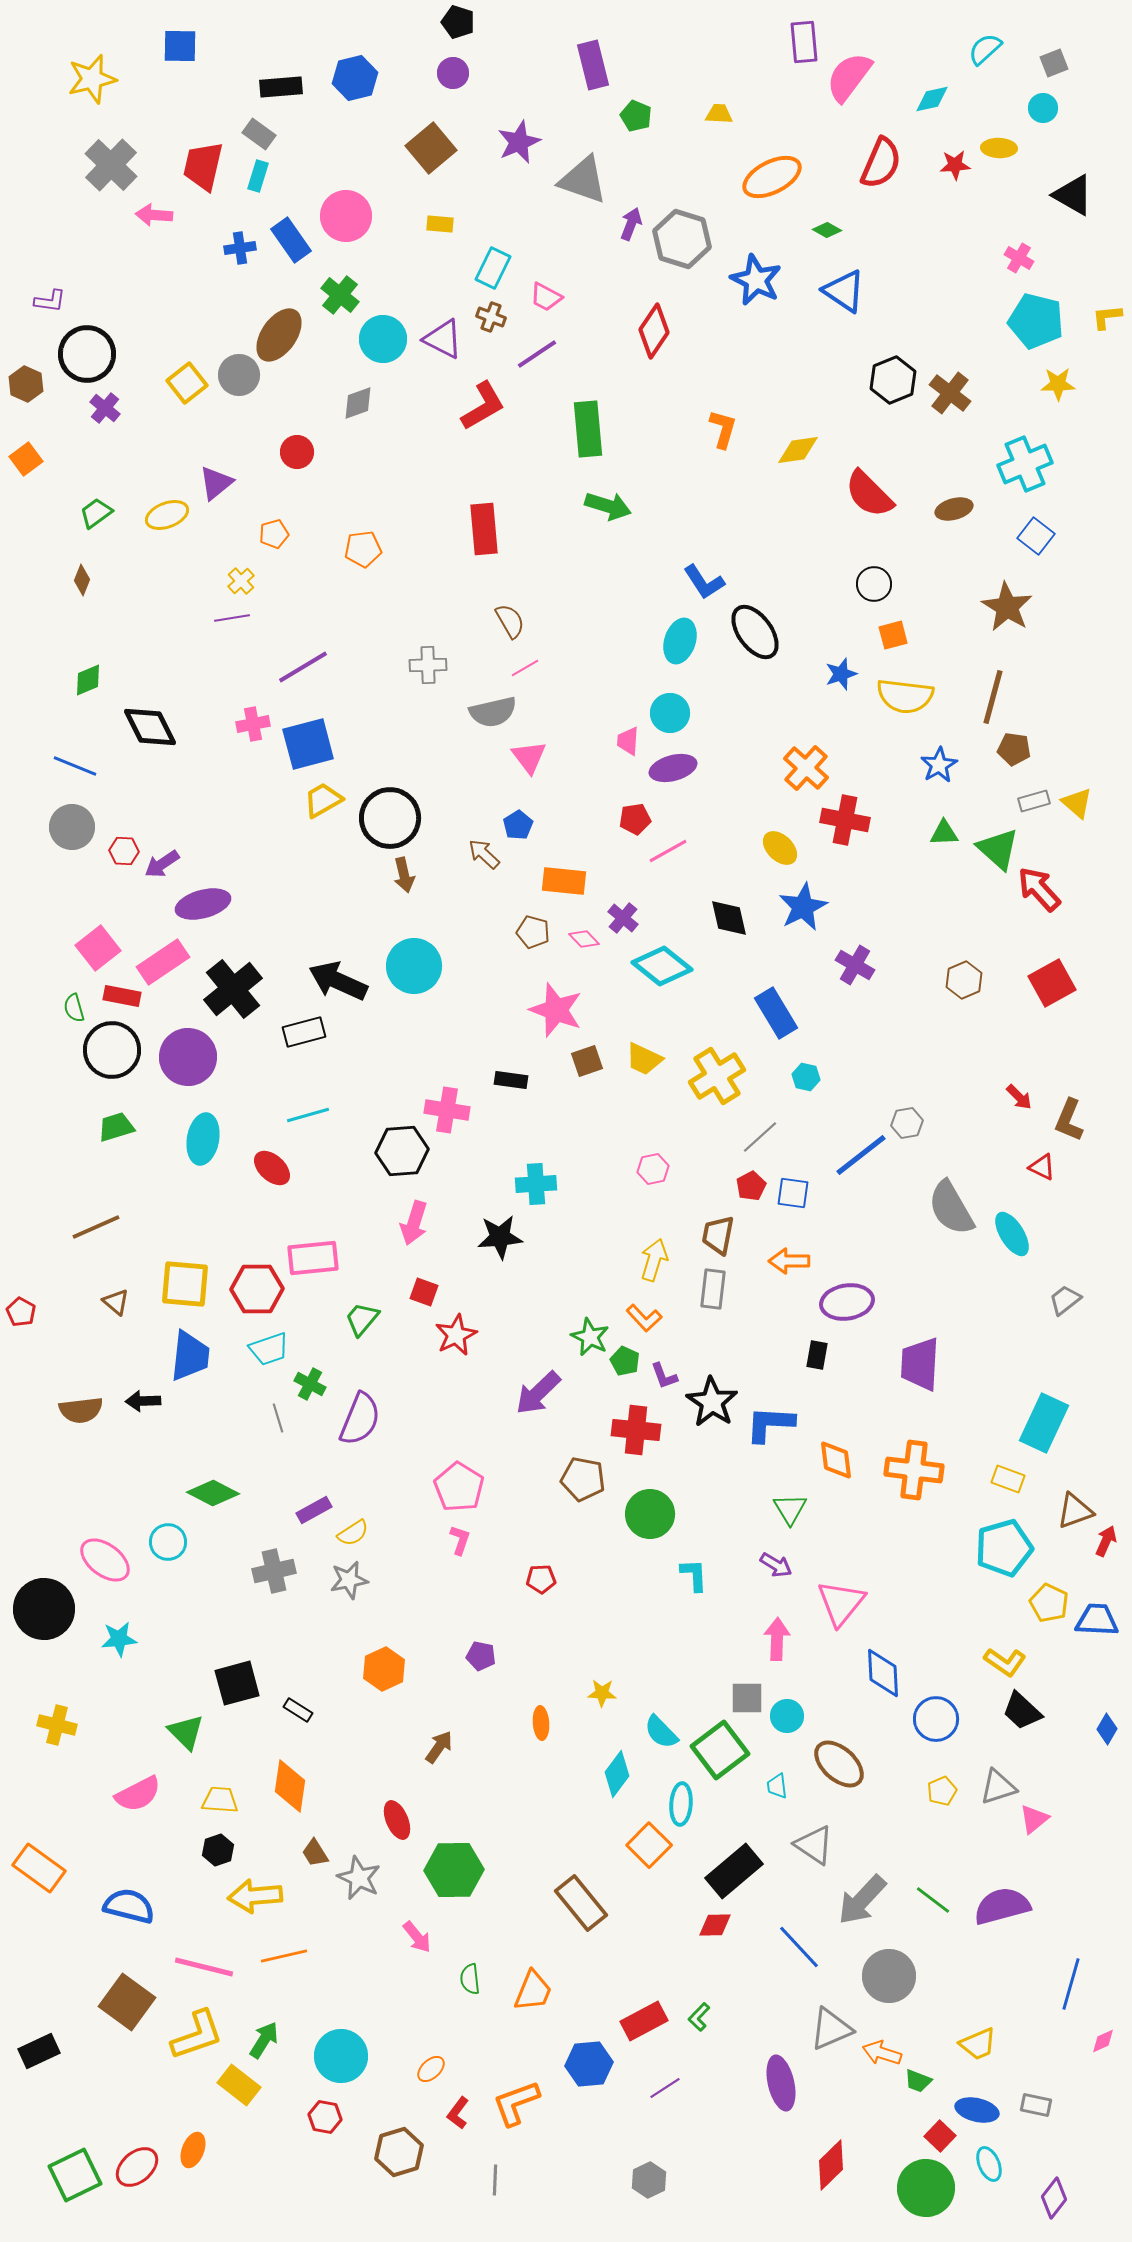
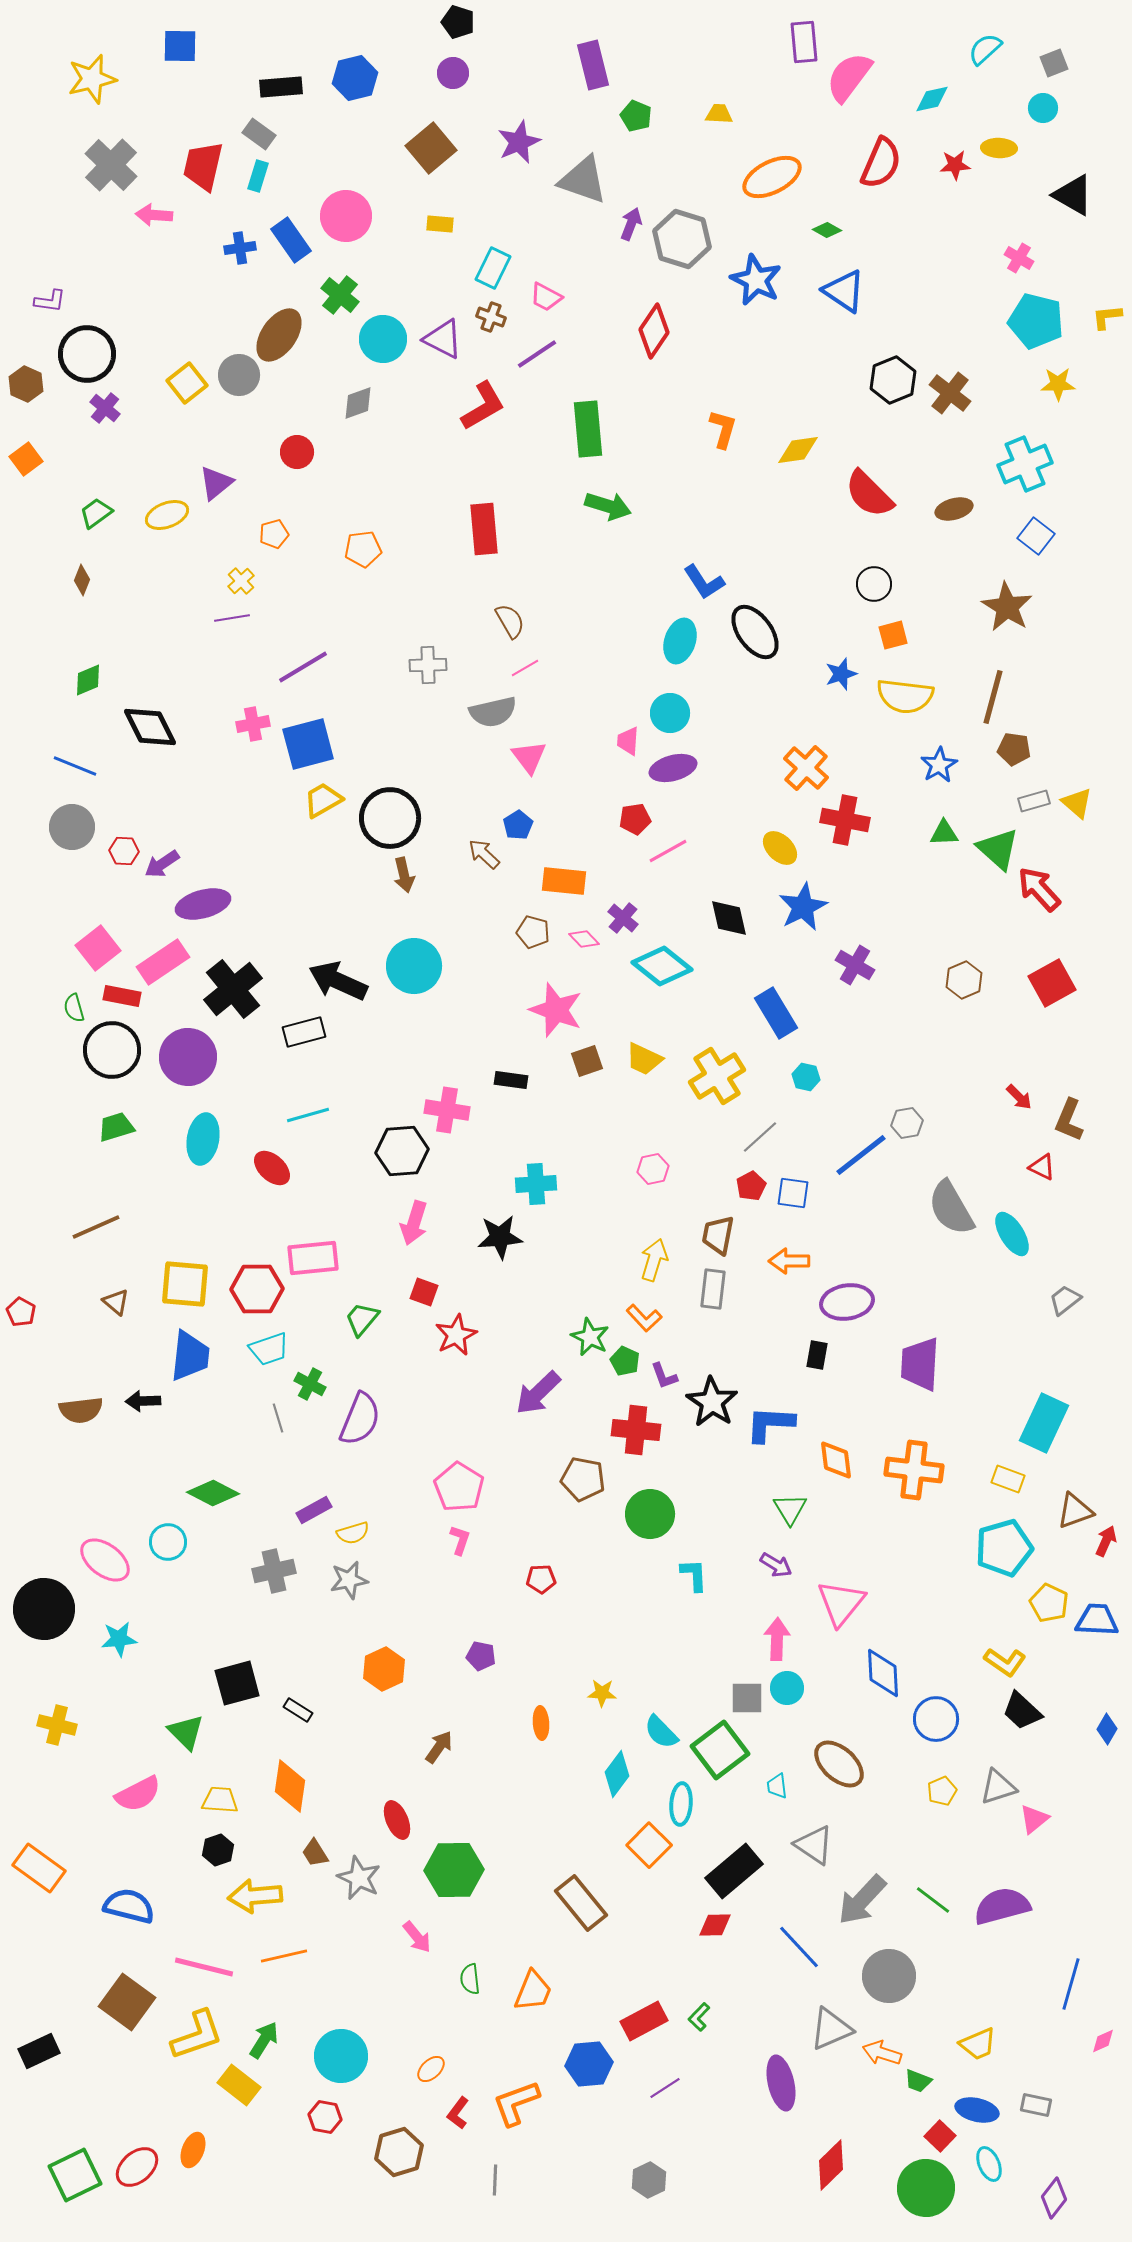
yellow semicircle at (353, 1533): rotated 16 degrees clockwise
cyan circle at (787, 1716): moved 28 px up
